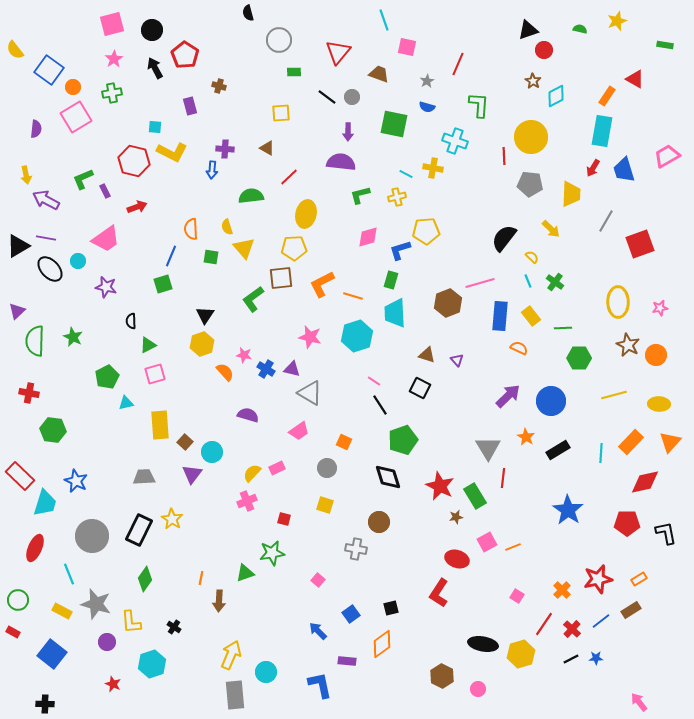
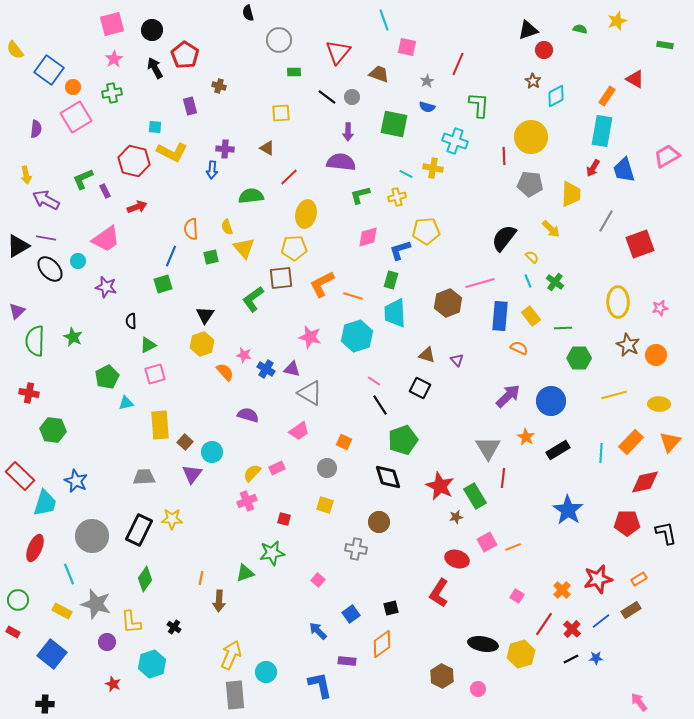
green square at (211, 257): rotated 21 degrees counterclockwise
yellow star at (172, 519): rotated 30 degrees counterclockwise
